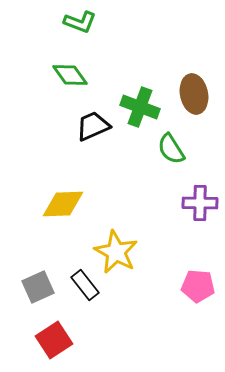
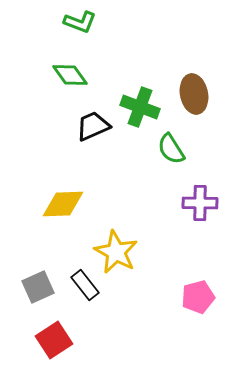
pink pentagon: moved 11 px down; rotated 20 degrees counterclockwise
